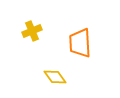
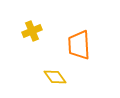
orange trapezoid: moved 1 px left, 2 px down
